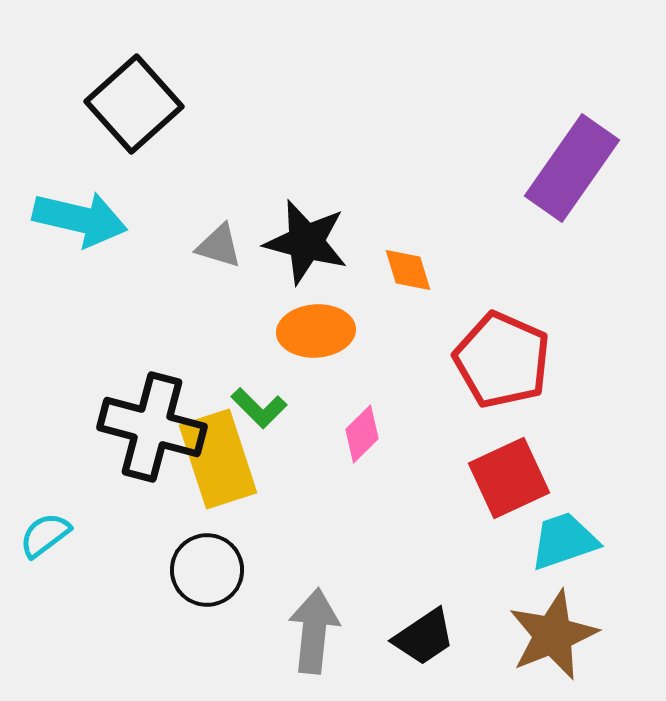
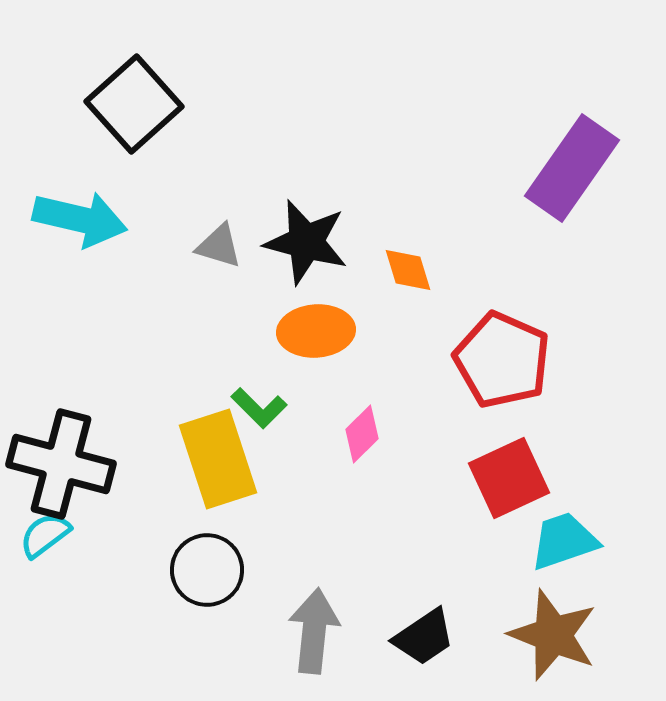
black cross: moved 91 px left, 37 px down
brown star: rotated 28 degrees counterclockwise
